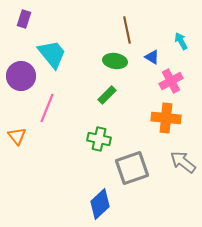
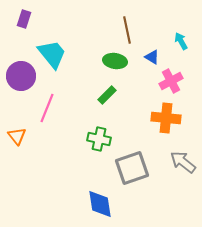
blue diamond: rotated 56 degrees counterclockwise
